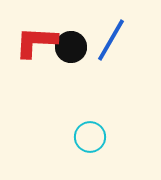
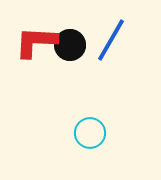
black circle: moved 1 px left, 2 px up
cyan circle: moved 4 px up
